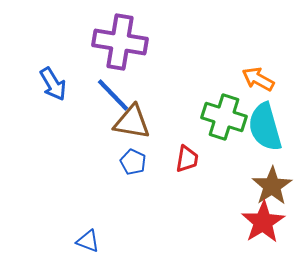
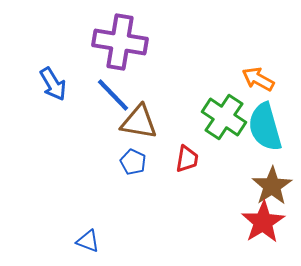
green cross: rotated 15 degrees clockwise
brown triangle: moved 7 px right
